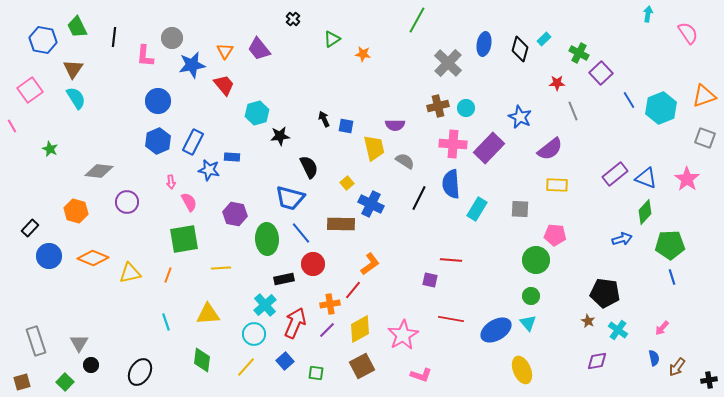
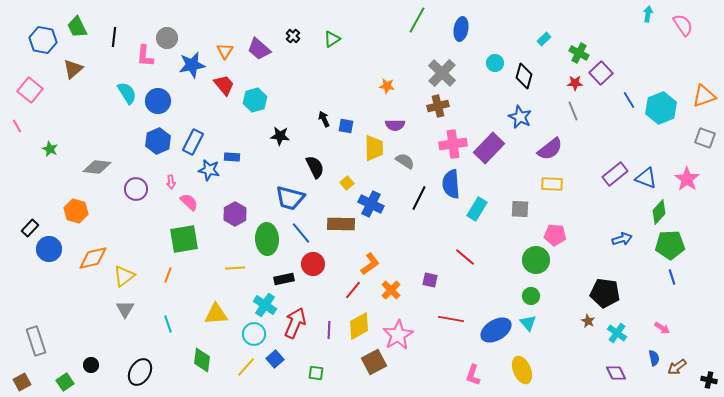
black cross at (293, 19): moved 17 px down
pink semicircle at (688, 33): moved 5 px left, 8 px up
gray circle at (172, 38): moved 5 px left
blue ellipse at (484, 44): moved 23 px left, 15 px up
purple trapezoid at (259, 49): rotated 10 degrees counterclockwise
black diamond at (520, 49): moved 4 px right, 27 px down
orange star at (363, 54): moved 24 px right, 32 px down
gray cross at (448, 63): moved 6 px left, 10 px down
brown triangle at (73, 69): rotated 15 degrees clockwise
red star at (557, 83): moved 18 px right
pink square at (30, 90): rotated 15 degrees counterclockwise
cyan semicircle at (76, 98): moved 51 px right, 5 px up
cyan circle at (466, 108): moved 29 px right, 45 px up
cyan hexagon at (257, 113): moved 2 px left, 13 px up
pink line at (12, 126): moved 5 px right
black star at (280, 136): rotated 12 degrees clockwise
pink cross at (453, 144): rotated 12 degrees counterclockwise
yellow trapezoid at (374, 148): rotated 12 degrees clockwise
black semicircle at (309, 167): moved 6 px right
gray diamond at (99, 171): moved 2 px left, 4 px up
yellow rectangle at (557, 185): moved 5 px left, 1 px up
purple circle at (127, 202): moved 9 px right, 13 px up
pink semicircle at (189, 202): rotated 18 degrees counterclockwise
green diamond at (645, 212): moved 14 px right
purple hexagon at (235, 214): rotated 20 degrees clockwise
blue circle at (49, 256): moved 7 px up
orange diamond at (93, 258): rotated 36 degrees counterclockwise
red line at (451, 260): moved 14 px right, 3 px up; rotated 35 degrees clockwise
yellow line at (221, 268): moved 14 px right
yellow triangle at (130, 273): moved 6 px left, 3 px down; rotated 25 degrees counterclockwise
orange cross at (330, 304): moved 61 px right, 14 px up; rotated 36 degrees counterclockwise
cyan cross at (265, 305): rotated 15 degrees counterclockwise
yellow triangle at (208, 314): moved 8 px right
cyan line at (166, 322): moved 2 px right, 2 px down
pink arrow at (662, 328): rotated 98 degrees counterclockwise
yellow diamond at (360, 329): moved 1 px left, 3 px up
purple line at (327, 330): moved 2 px right; rotated 42 degrees counterclockwise
cyan cross at (618, 330): moved 1 px left, 3 px down
pink star at (403, 335): moved 5 px left
gray triangle at (79, 343): moved 46 px right, 34 px up
blue square at (285, 361): moved 10 px left, 2 px up
purple diamond at (597, 361): moved 19 px right, 12 px down; rotated 75 degrees clockwise
brown square at (362, 366): moved 12 px right, 4 px up
brown arrow at (677, 367): rotated 18 degrees clockwise
pink L-shape at (421, 375): moved 52 px right; rotated 90 degrees clockwise
black cross at (709, 380): rotated 21 degrees clockwise
brown square at (22, 382): rotated 12 degrees counterclockwise
green square at (65, 382): rotated 12 degrees clockwise
